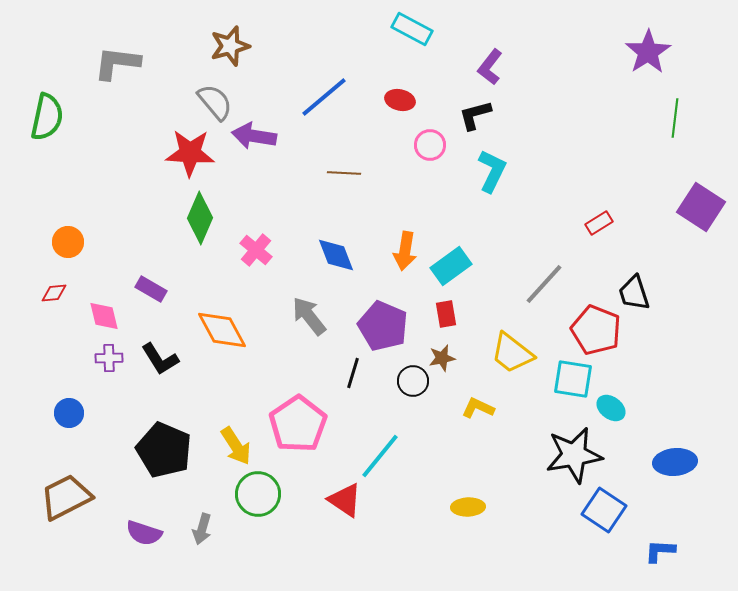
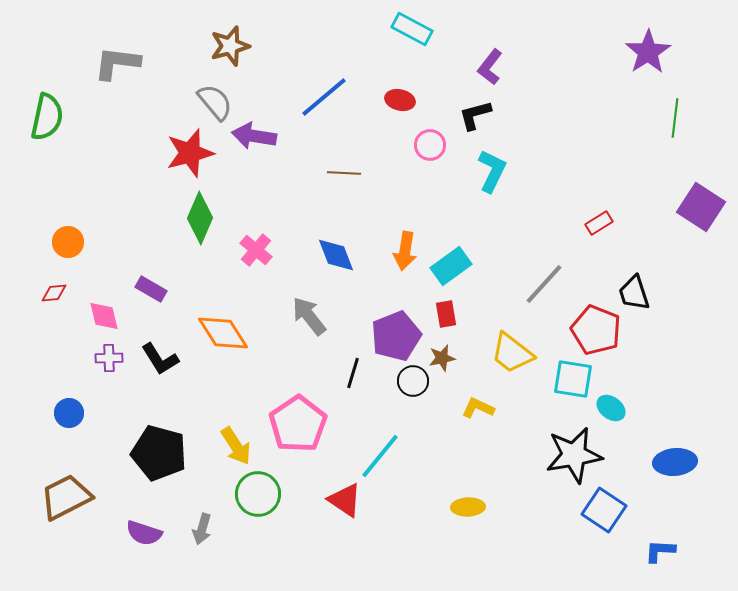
red star at (190, 153): rotated 18 degrees counterclockwise
purple pentagon at (383, 326): moved 13 px right, 10 px down; rotated 27 degrees clockwise
orange diamond at (222, 330): moved 1 px right, 3 px down; rotated 4 degrees counterclockwise
black pentagon at (164, 450): moved 5 px left, 3 px down; rotated 8 degrees counterclockwise
